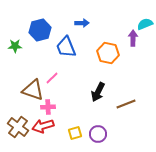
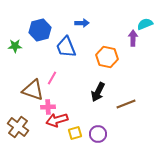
orange hexagon: moved 1 px left, 4 px down
pink line: rotated 16 degrees counterclockwise
red arrow: moved 14 px right, 6 px up
